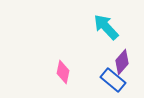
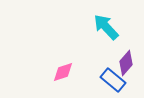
purple diamond: moved 4 px right, 1 px down
pink diamond: rotated 60 degrees clockwise
